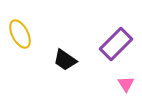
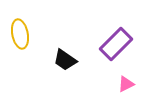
yellow ellipse: rotated 16 degrees clockwise
pink triangle: rotated 36 degrees clockwise
